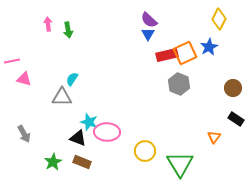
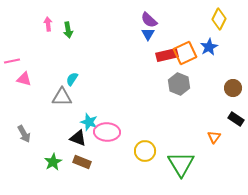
green triangle: moved 1 px right
